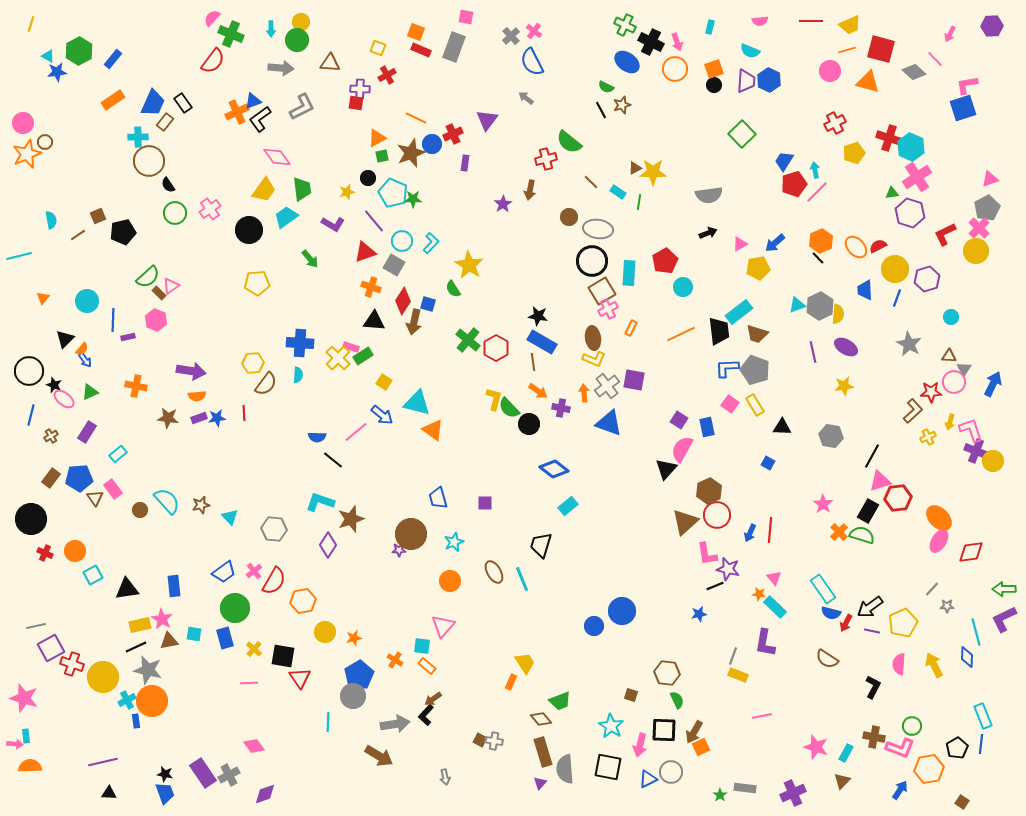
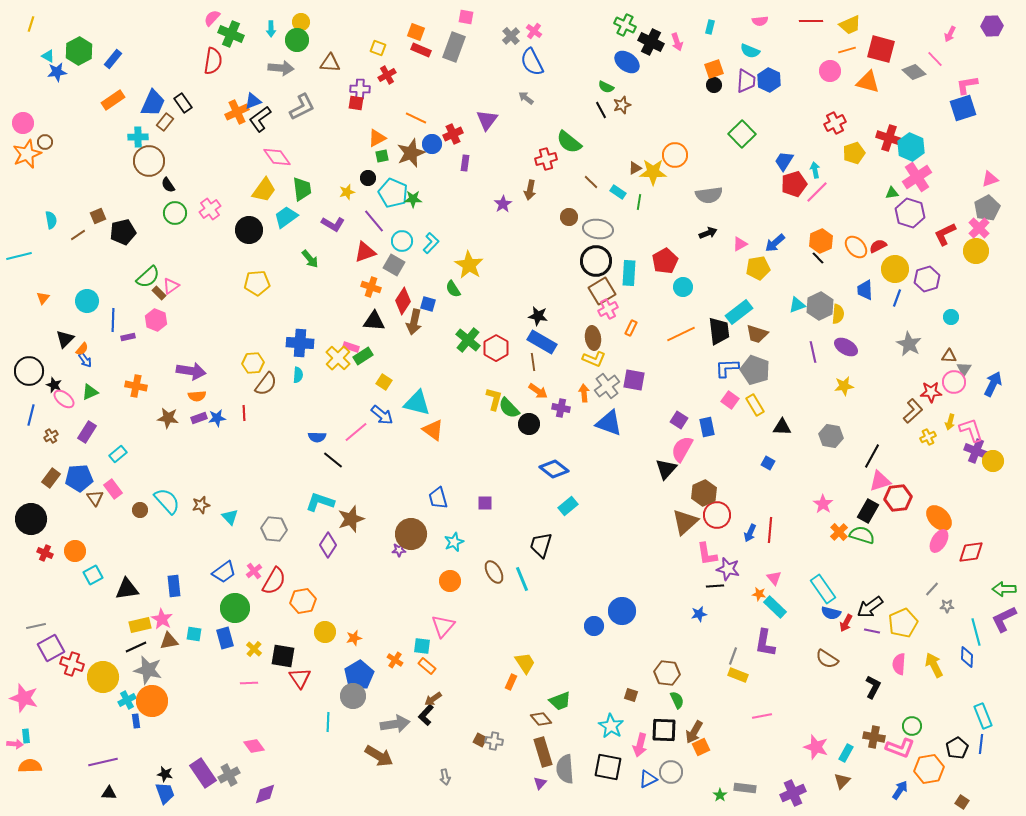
red semicircle at (213, 61): rotated 28 degrees counterclockwise
orange circle at (675, 69): moved 86 px down
black circle at (592, 261): moved 4 px right
pink square at (730, 404): moved 4 px up
brown hexagon at (709, 491): moved 5 px left, 2 px down
black line at (715, 586): rotated 18 degrees clockwise
